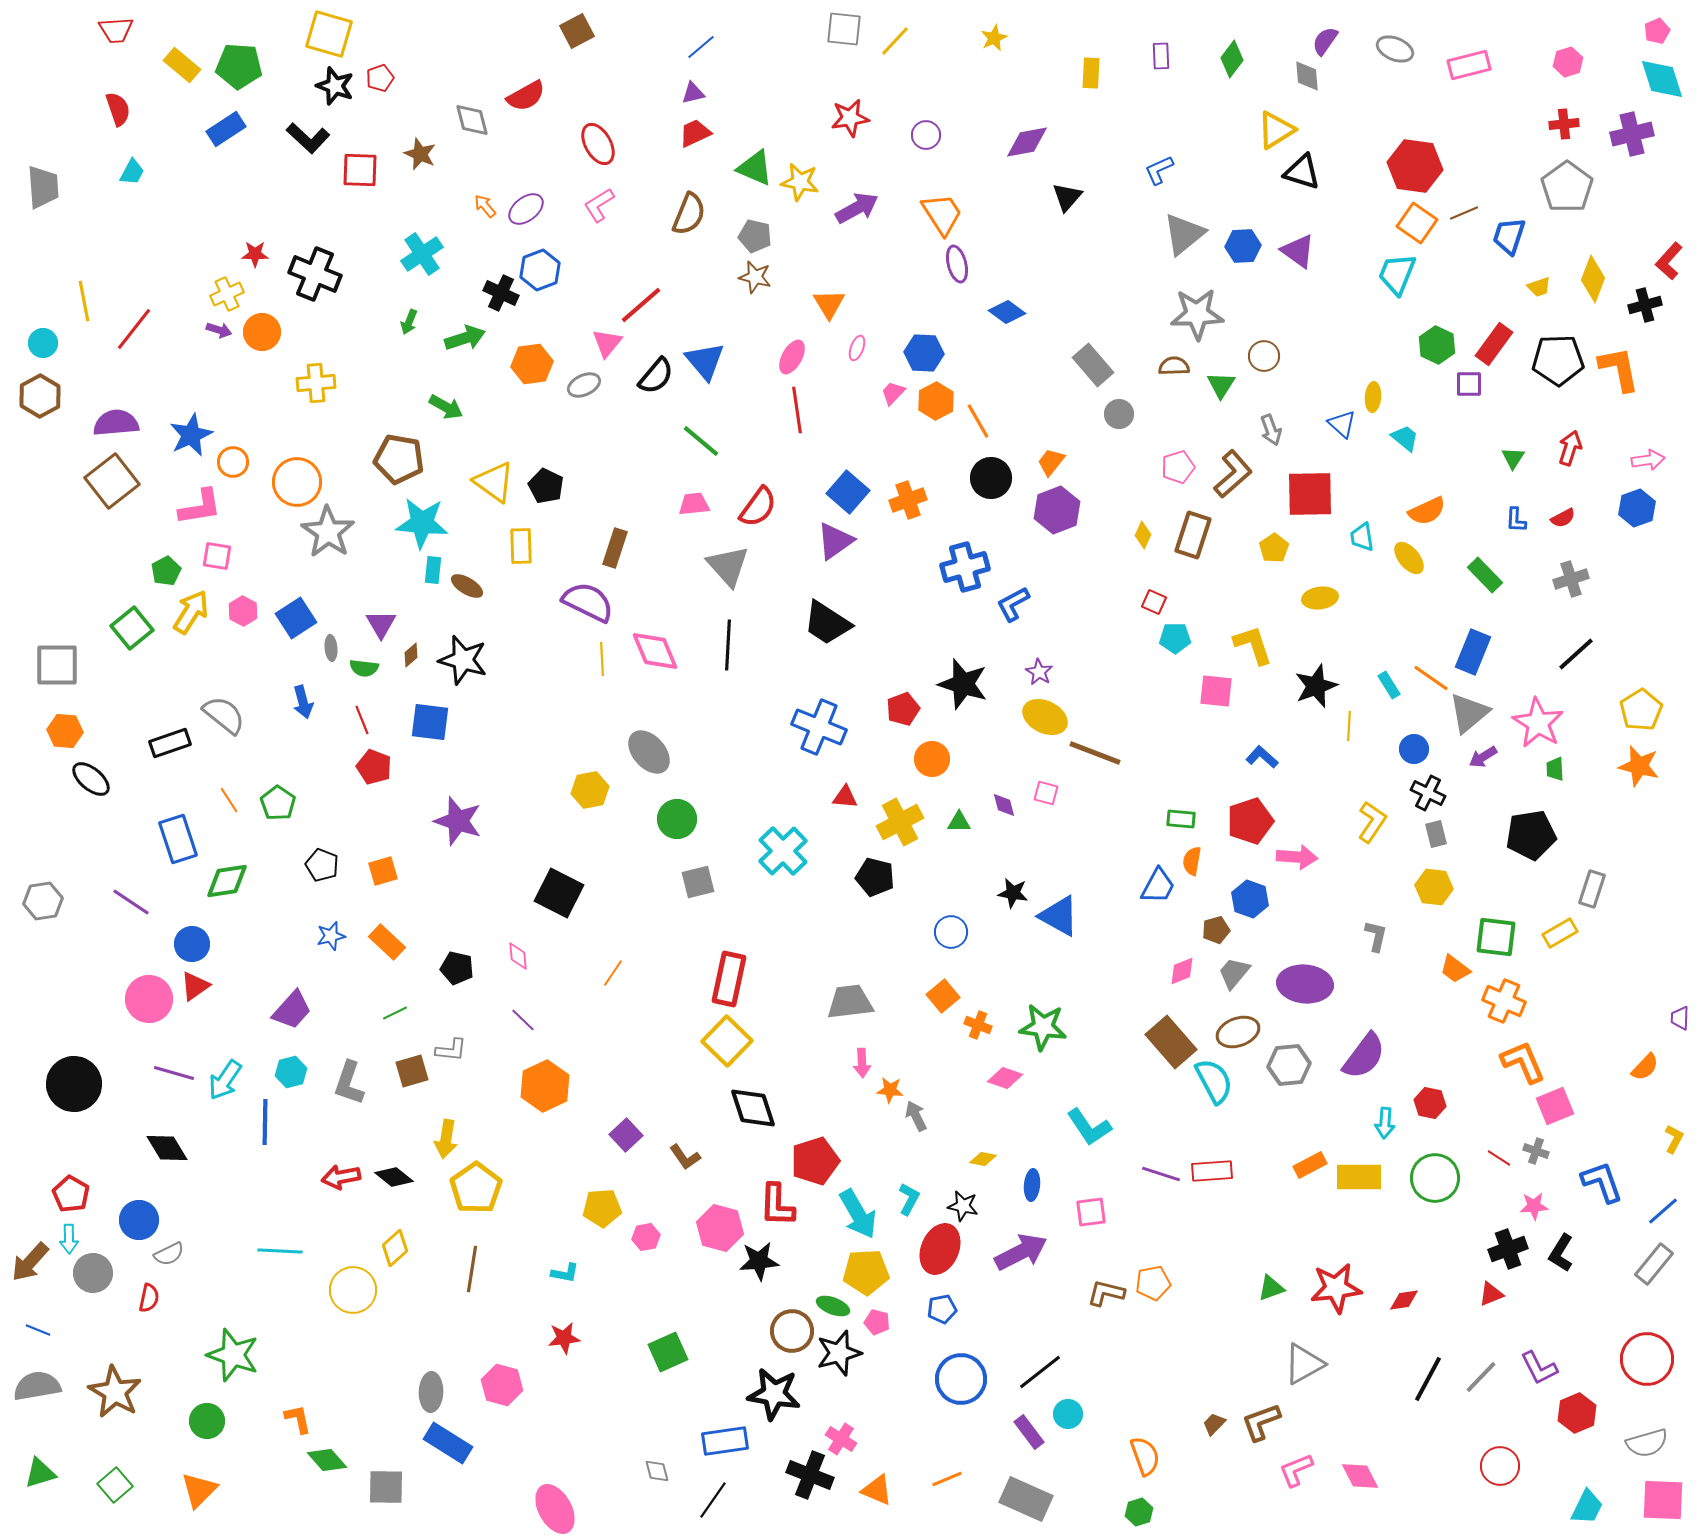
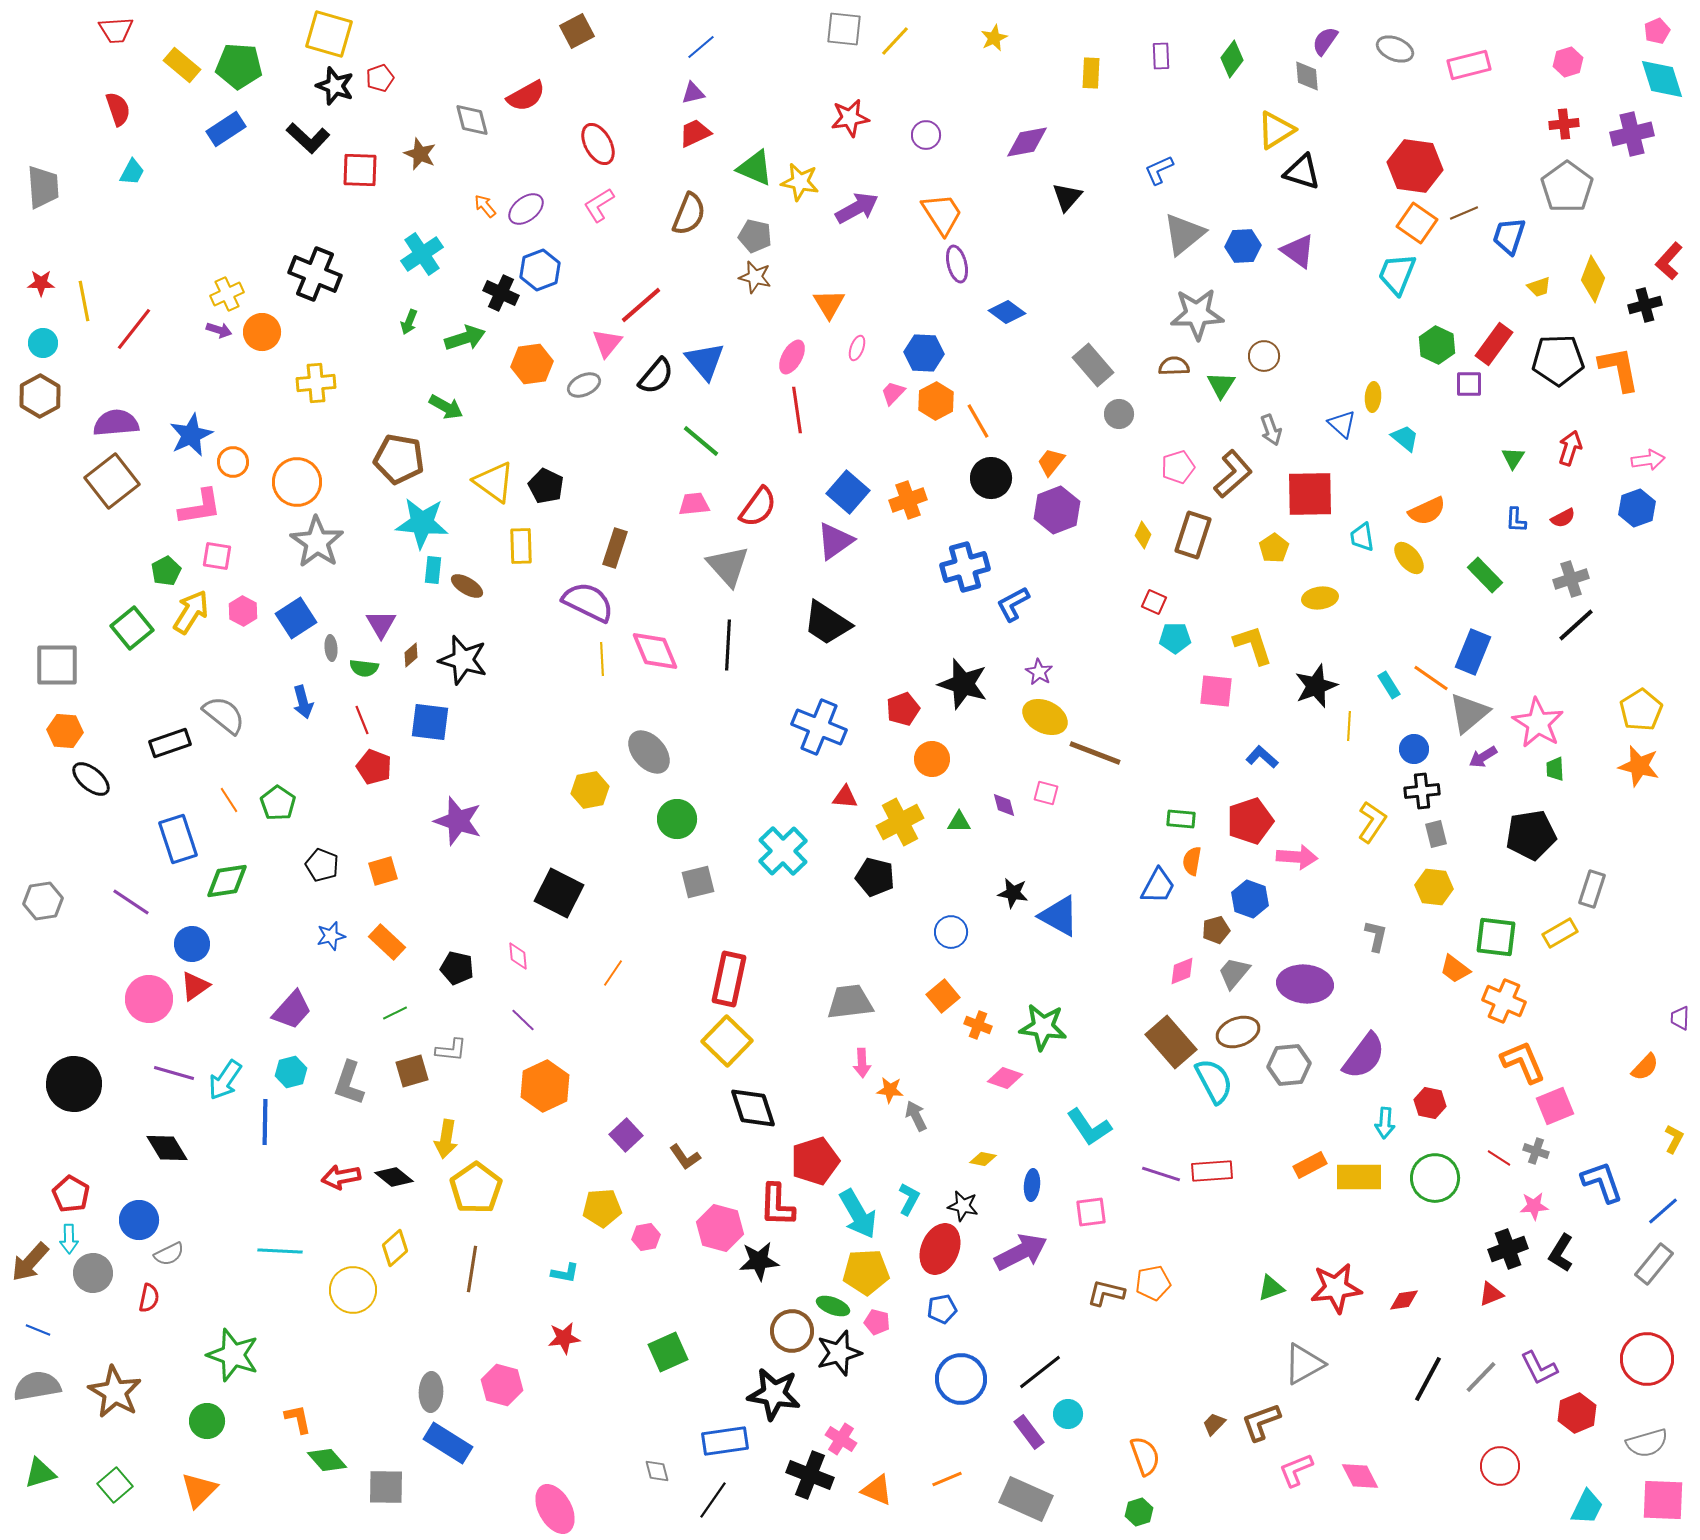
red star at (255, 254): moved 214 px left, 29 px down
gray star at (328, 532): moved 11 px left, 10 px down
black line at (1576, 654): moved 29 px up
black cross at (1428, 793): moved 6 px left, 2 px up; rotated 32 degrees counterclockwise
